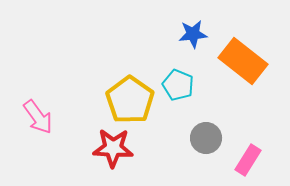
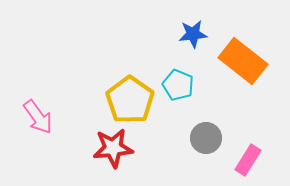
red star: rotated 9 degrees counterclockwise
